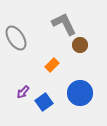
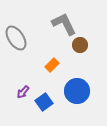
blue circle: moved 3 px left, 2 px up
